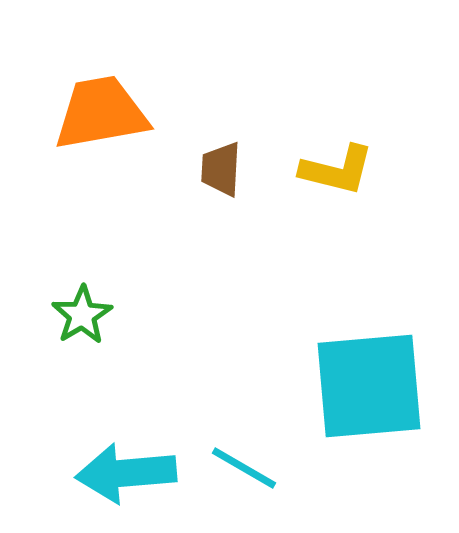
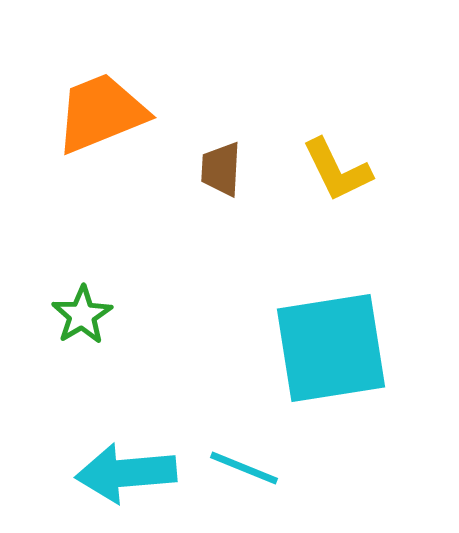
orange trapezoid: rotated 12 degrees counterclockwise
yellow L-shape: rotated 50 degrees clockwise
cyan square: moved 38 px left, 38 px up; rotated 4 degrees counterclockwise
cyan line: rotated 8 degrees counterclockwise
